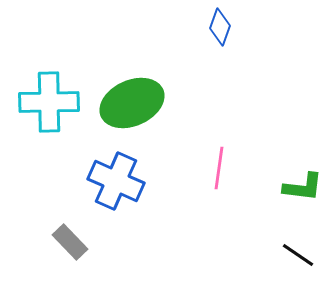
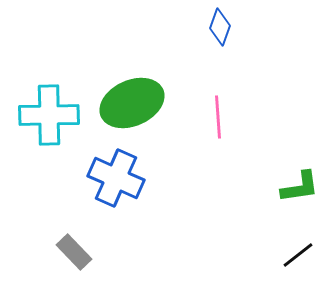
cyan cross: moved 13 px down
pink line: moved 1 px left, 51 px up; rotated 12 degrees counterclockwise
blue cross: moved 3 px up
green L-shape: moved 3 px left; rotated 15 degrees counterclockwise
gray rectangle: moved 4 px right, 10 px down
black line: rotated 72 degrees counterclockwise
